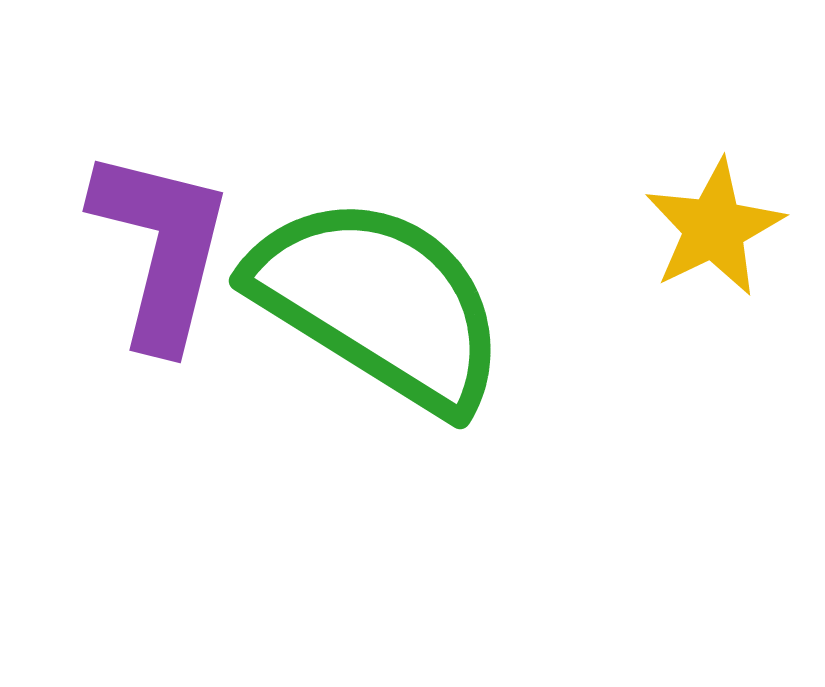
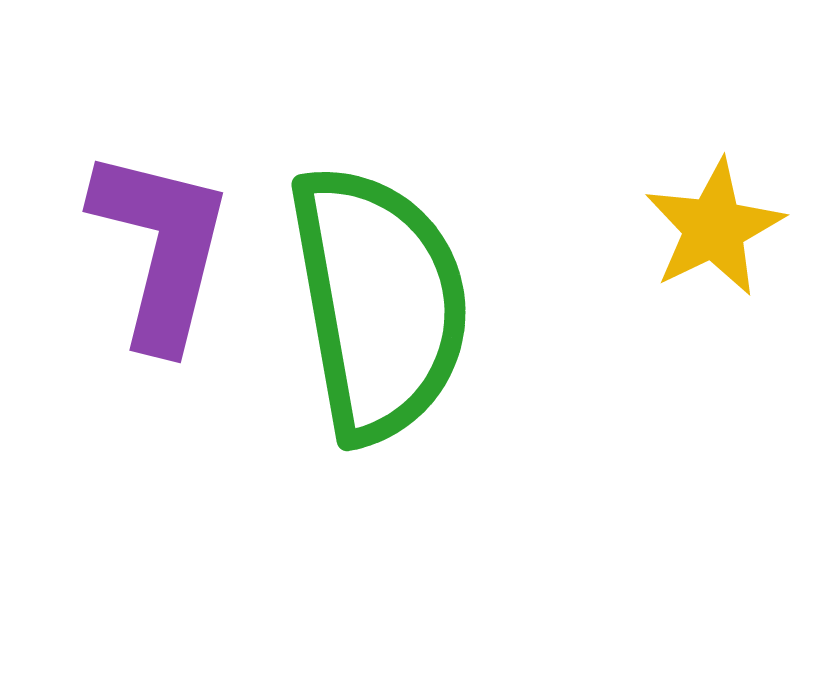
green semicircle: rotated 48 degrees clockwise
